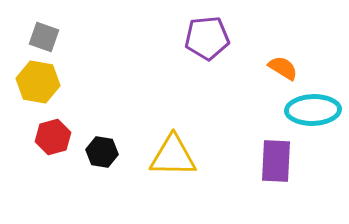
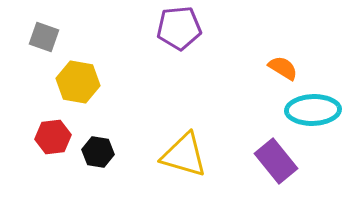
purple pentagon: moved 28 px left, 10 px up
yellow hexagon: moved 40 px right
red hexagon: rotated 8 degrees clockwise
black hexagon: moved 4 px left
yellow triangle: moved 11 px right, 1 px up; rotated 15 degrees clockwise
purple rectangle: rotated 42 degrees counterclockwise
